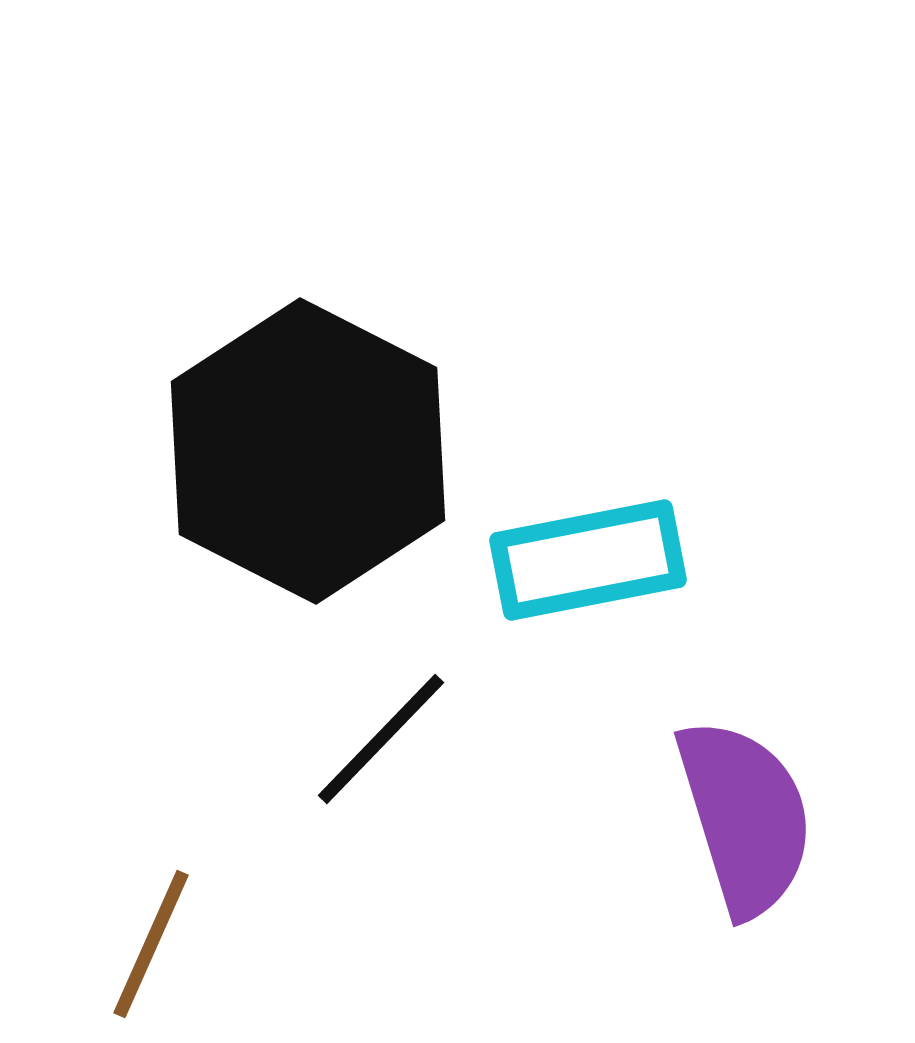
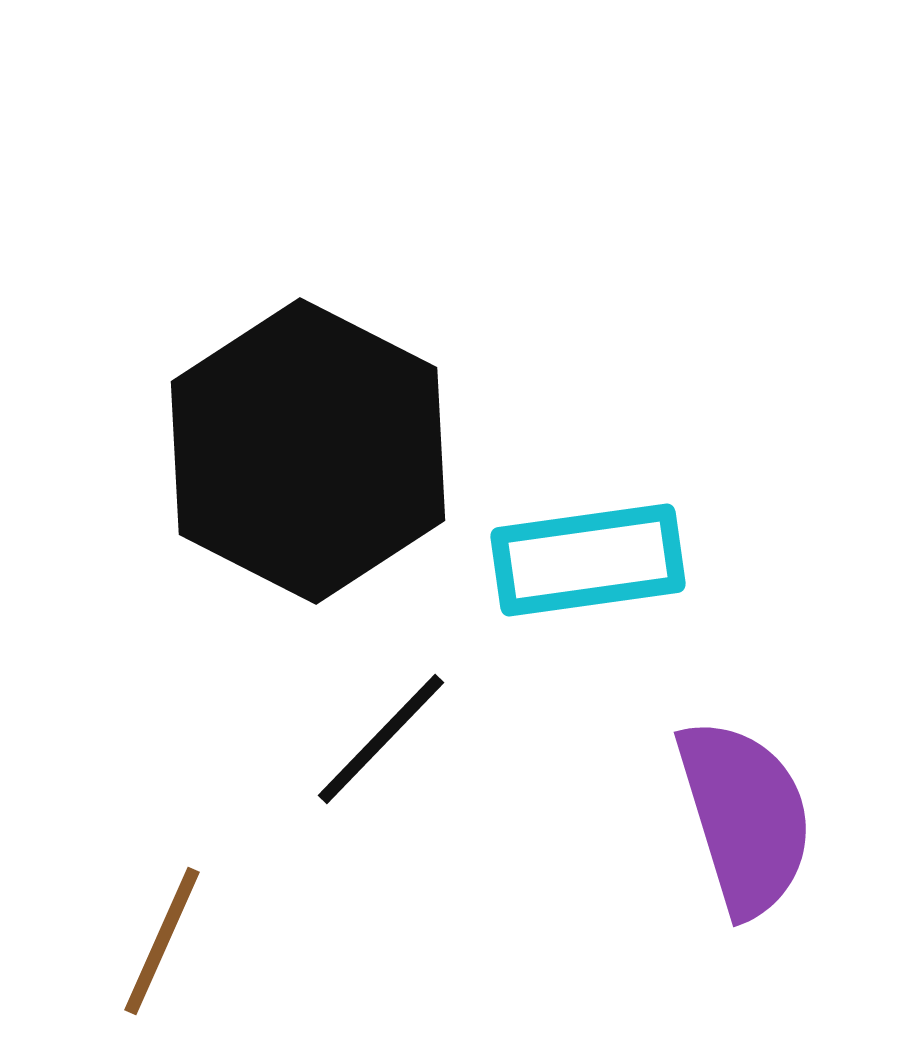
cyan rectangle: rotated 3 degrees clockwise
brown line: moved 11 px right, 3 px up
